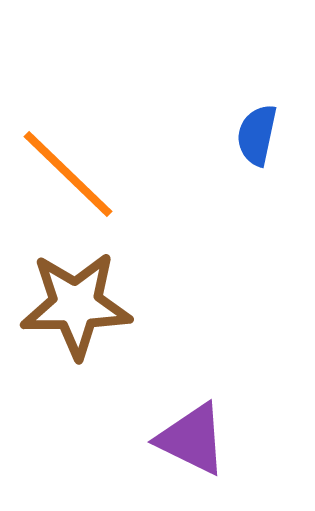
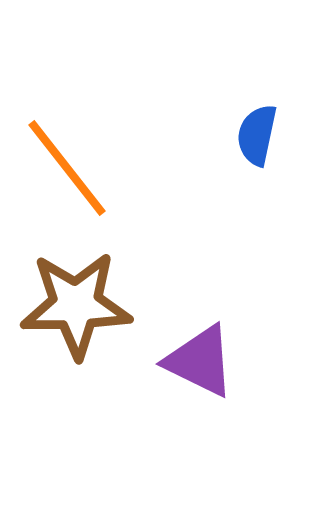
orange line: moved 1 px left, 6 px up; rotated 8 degrees clockwise
purple triangle: moved 8 px right, 78 px up
